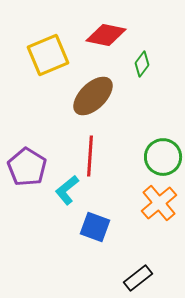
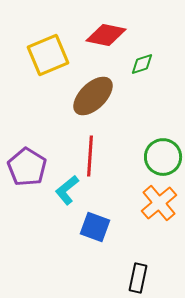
green diamond: rotated 35 degrees clockwise
black rectangle: rotated 40 degrees counterclockwise
